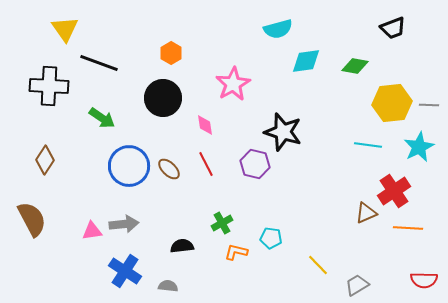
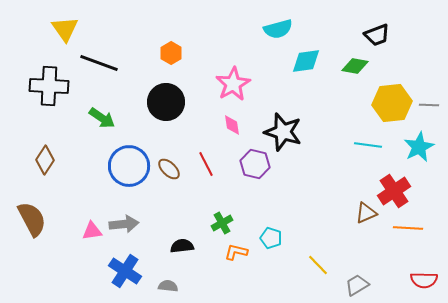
black trapezoid: moved 16 px left, 7 px down
black circle: moved 3 px right, 4 px down
pink diamond: moved 27 px right
cyan pentagon: rotated 10 degrees clockwise
